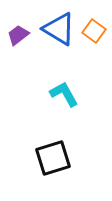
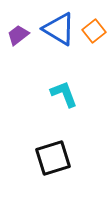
orange square: rotated 15 degrees clockwise
cyan L-shape: rotated 8 degrees clockwise
